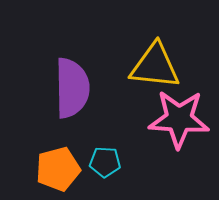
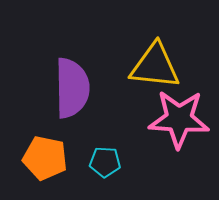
orange pentagon: moved 13 px left, 11 px up; rotated 27 degrees clockwise
